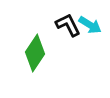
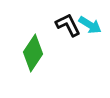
green diamond: moved 2 px left
